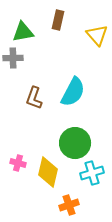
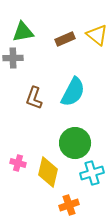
brown rectangle: moved 7 px right, 19 px down; rotated 54 degrees clockwise
yellow triangle: rotated 10 degrees counterclockwise
